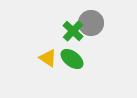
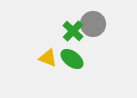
gray circle: moved 2 px right, 1 px down
yellow triangle: rotated 12 degrees counterclockwise
